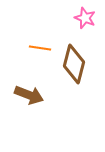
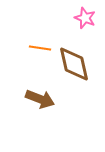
brown diamond: rotated 27 degrees counterclockwise
brown arrow: moved 11 px right, 4 px down
